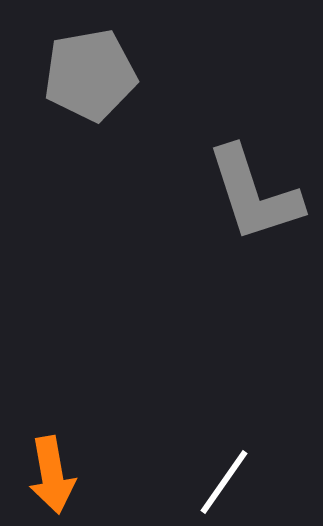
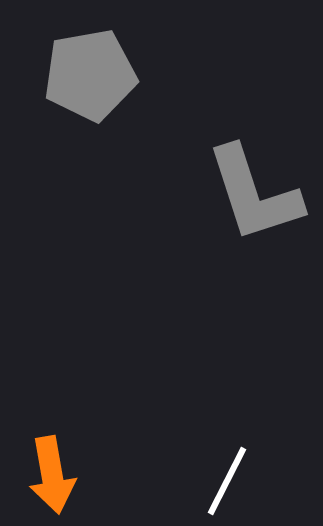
white line: moved 3 px right, 1 px up; rotated 8 degrees counterclockwise
